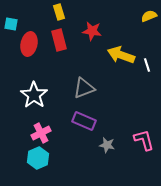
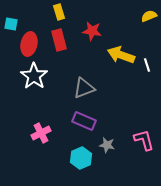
white star: moved 19 px up
cyan hexagon: moved 43 px right
